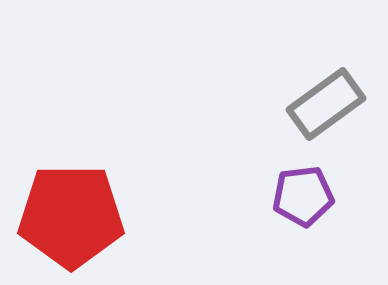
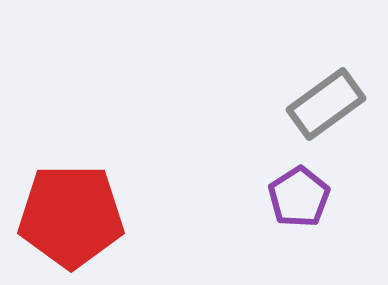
purple pentagon: moved 4 px left, 1 px down; rotated 26 degrees counterclockwise
